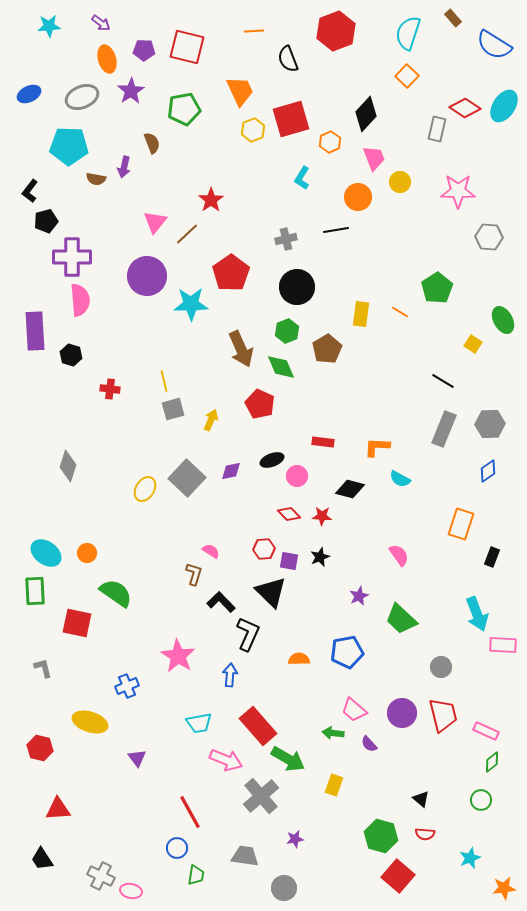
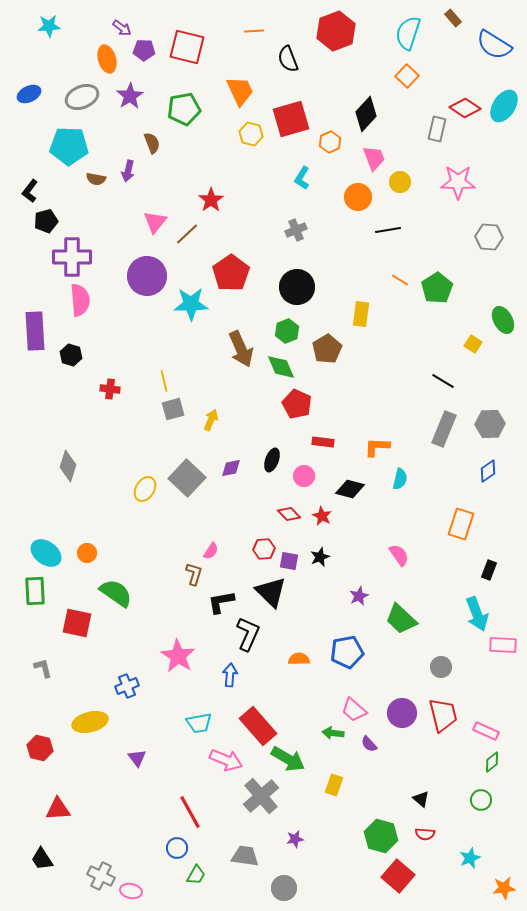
purple arrow at (101, 23): moved 21 px right, 5 px down
purple star at (131, 91): moved 1 px left, 5 px down
yellow hexagon at (253, 130): moved 2 px left, 4 px down; rotated 25 degrees counterclockwise
purple arrow at (124, 167): moved 4 px right, 4 px down
pink star at (458, 191): moved 9 px up
black line at (336, 230): moved 52 px right
gray cross at (286, 239): moved 10 px right, 9 px up; rotated 10 degrees counterclockwise
orange line at (400, 312): moved 32 px up
red pentagon at (260, 404): moved 37 px right
black ellipse at (272, 460): rotated 50 degrees counterclockwise
purple diamond at (231, 471): moved 3 px up
pink circle at (297, 476): moved 7 px right
cyan semicircle at (400, 479): rotated 105 degrees counterclockwise
red star at (322, 516): rotated 24 degrees clockwise
pink semicircle at (211, 551): rotated 90 degrees clockwise
black rectangle at (492, 557): moved 3 px left, 13 px down
black L-shape at (221, 602): rotated 56 degrees counterclockwise
yellow ellipse at (90, 722): rotated 32 degrees counterclockwise
green trapezoid at (196, 875): rotated 20 degrees clockwise
